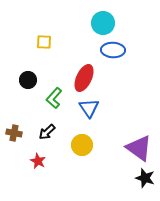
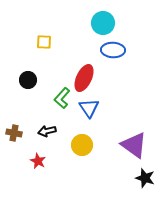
green L-shape: moved 8 px right
black arrow: moved 1 px up; rotated 30 degrees clockwise
purple triangle: moved 5 px left, 3 px up
